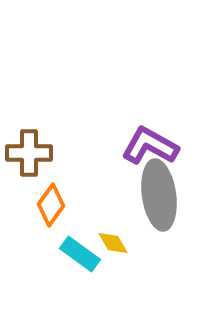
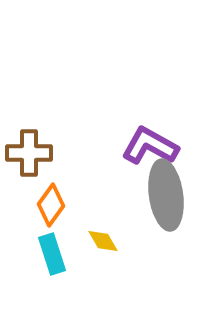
gray ellipse: moved 7 px right
yellow diamond: moved 10 px left, 2 px up
cyan rectangle: moved 28 px left; rotated 36 degrees clockwise
